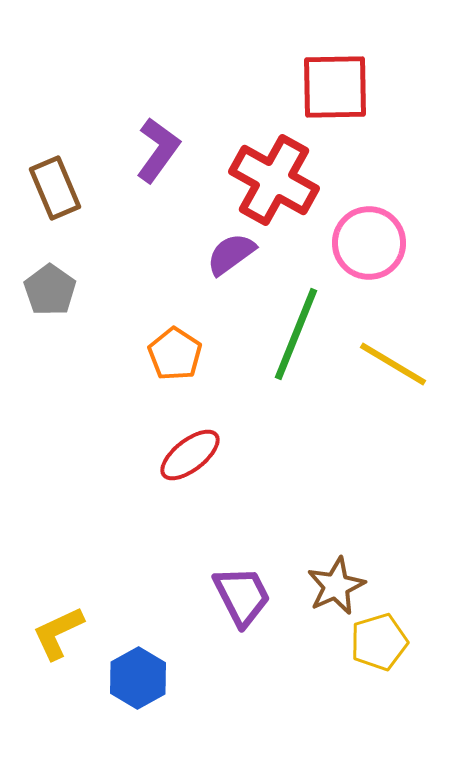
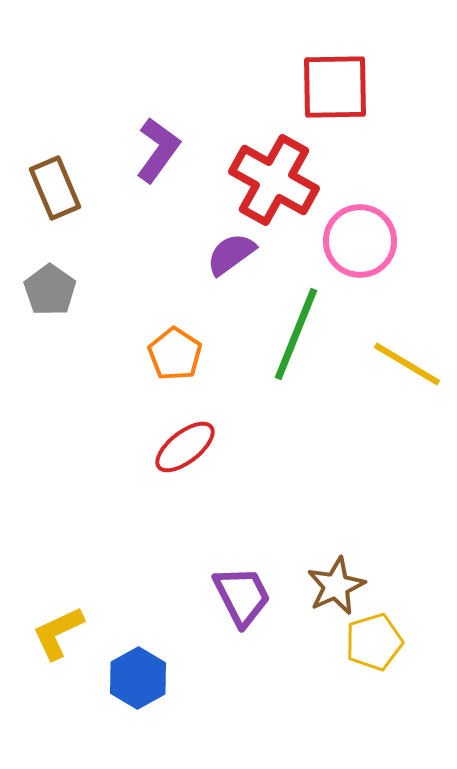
pink circle: moved 9 px left, 2 px up
yellow line: moved 14 px right
red ellipse: moved 5 px left, 8 px up
yellow pentagon: moved 5 px left
